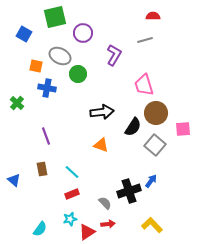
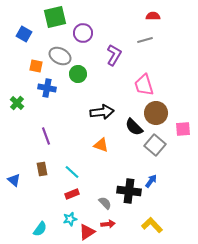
black semicircle: moved 1 px right; rotated 102 degrees clockwise
black cross: rotated 25 degrees clockwise
